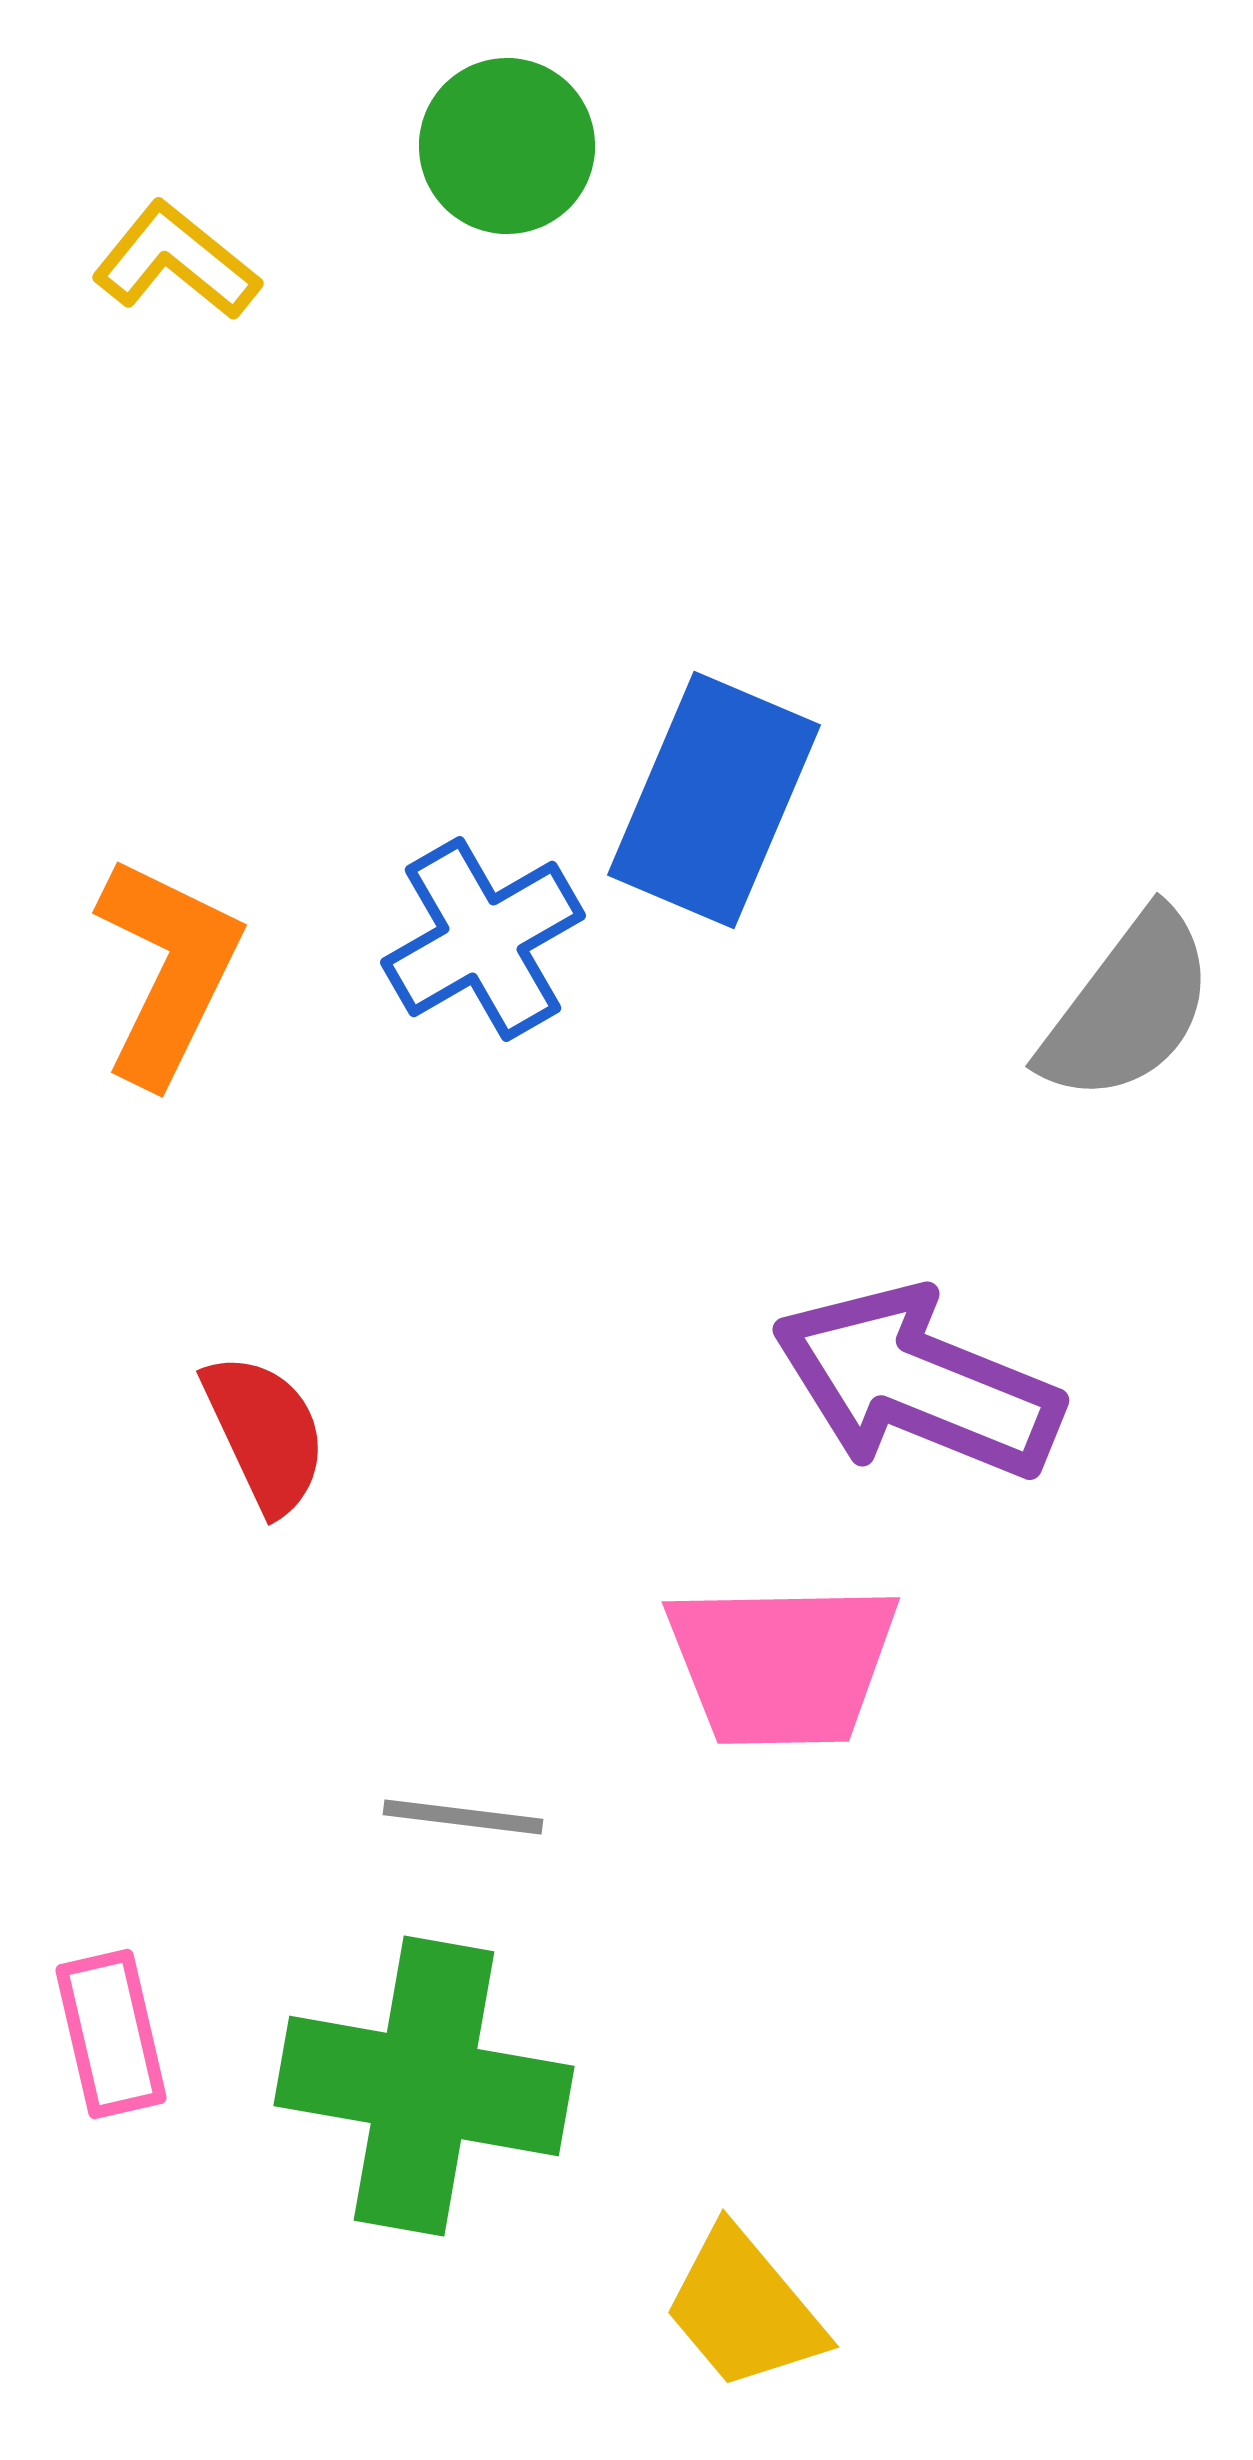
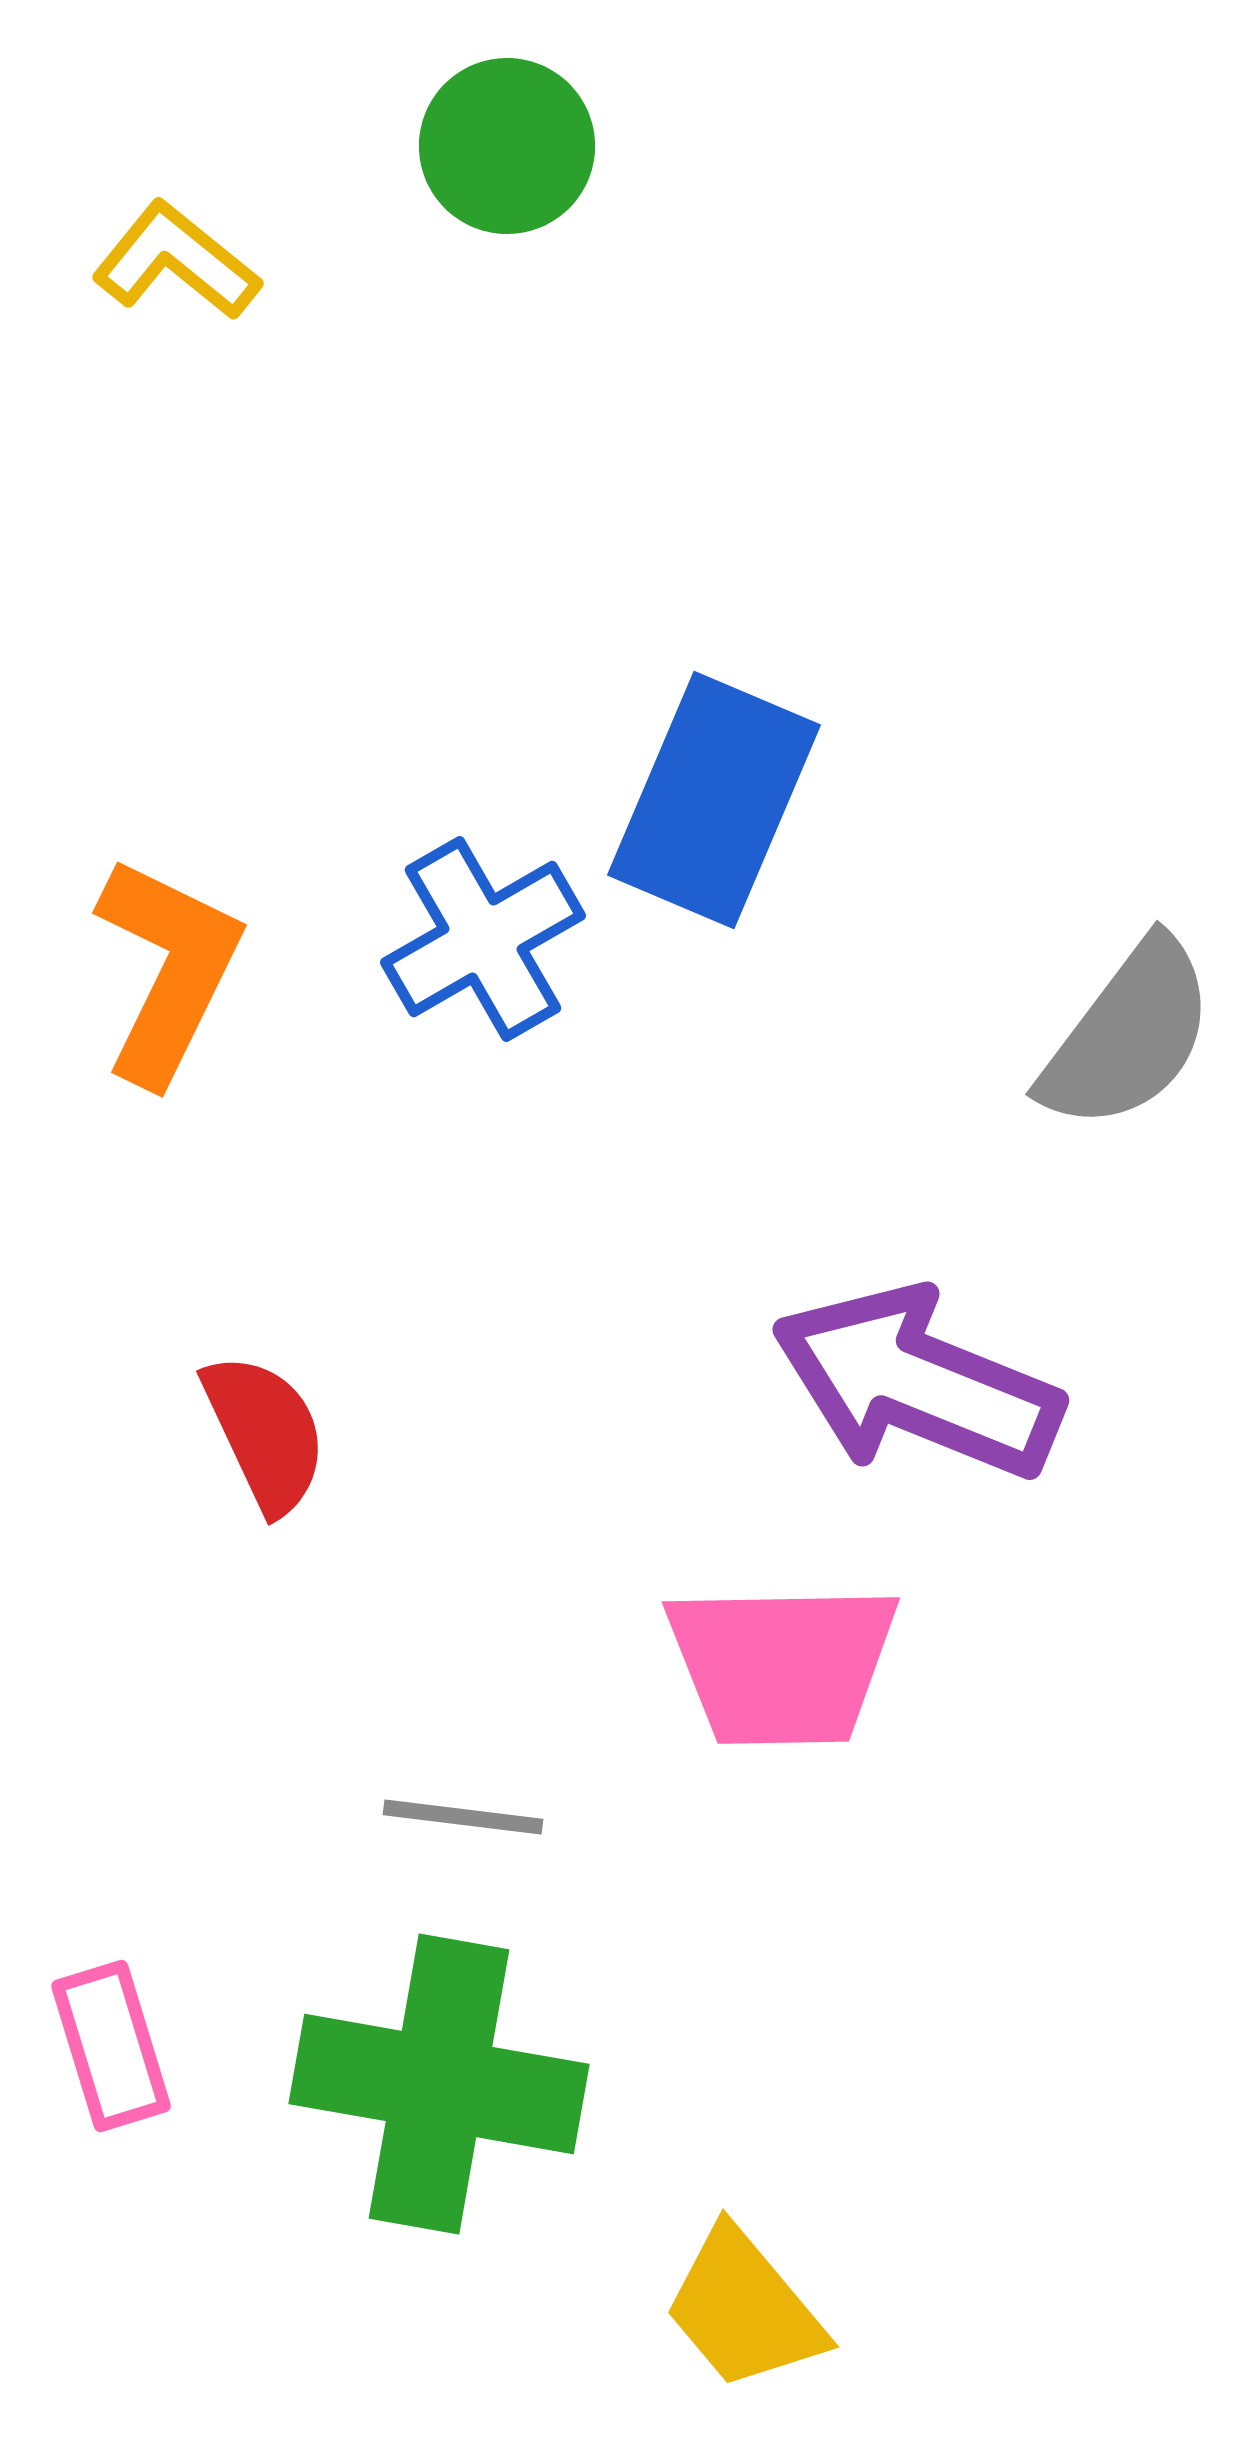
gray semicircle: moved 28 px down
pink rectangle: moved 12 px down; rotated 4 degrees counterclockwise
green cross: moved 15 px right, 2 px up
